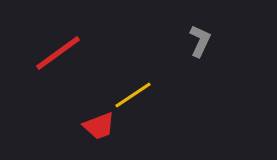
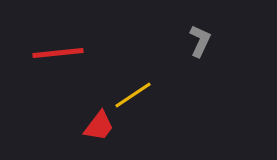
red line: rotated 30 degrees clockwise
red trapezoid: rotated 32 degrees counterclockwise
